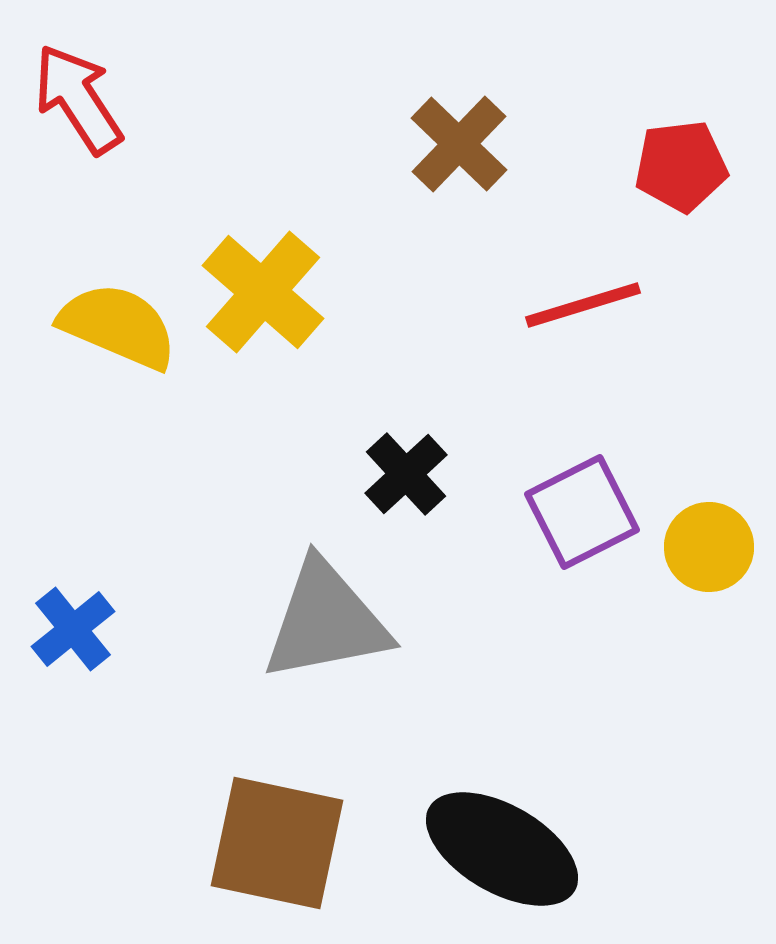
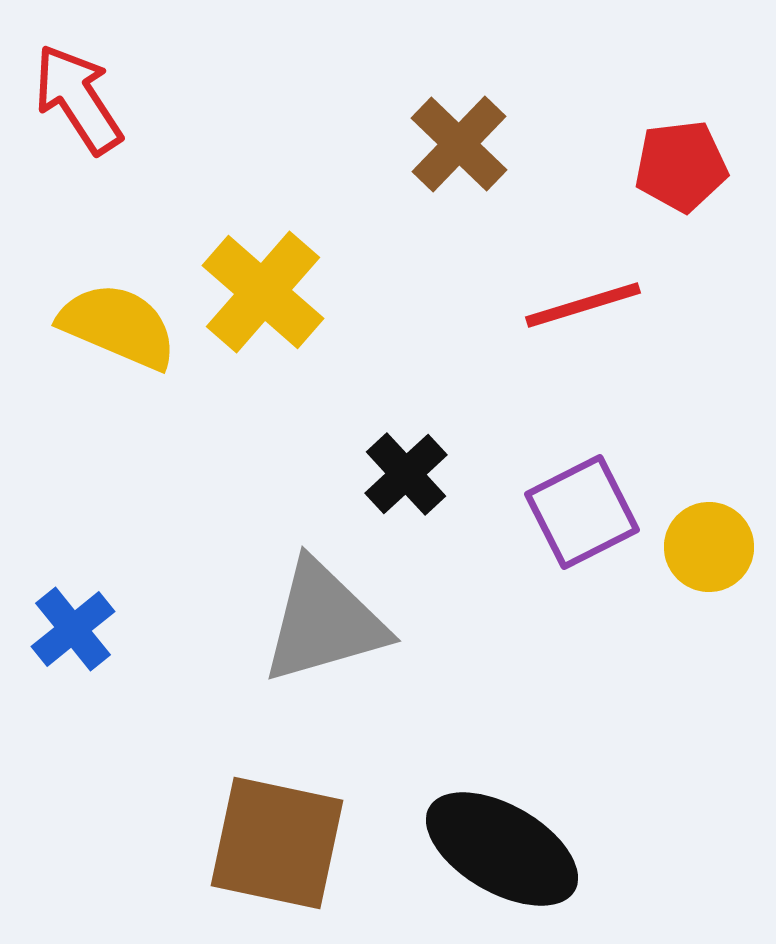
gray triangle: moved 2 px left, 1 px down; rotated 5 degrees counterclockwise
